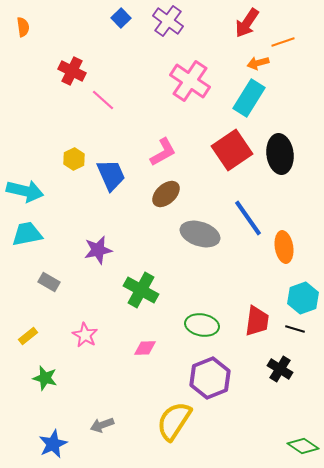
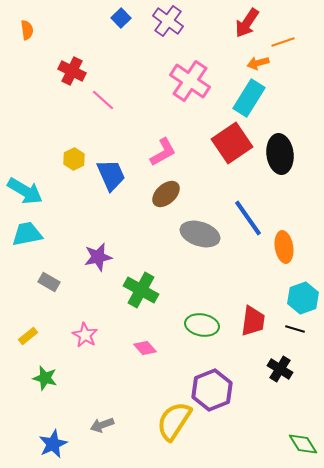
orange semicircle: moved 4 px right, 3 px down
red square: moved 7 px up
cyan arrow: rotated 18 degrees clockwise
purple star: moved 7 px down
red trapezoid: moved 4 px left
pink diamond: rotated 50 degrees clockwise
purple hexagon: moved 2 px right, 12 px down
green diamond: moved 2 px up; rotated 24 degrees clockwise
